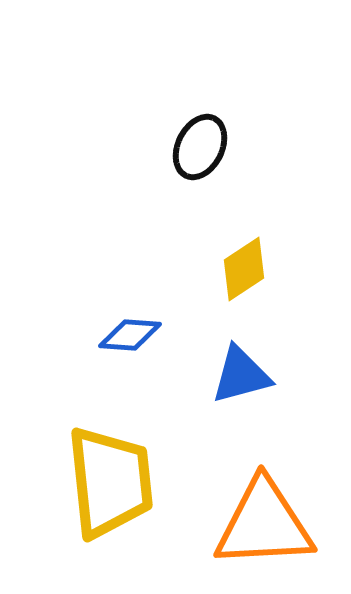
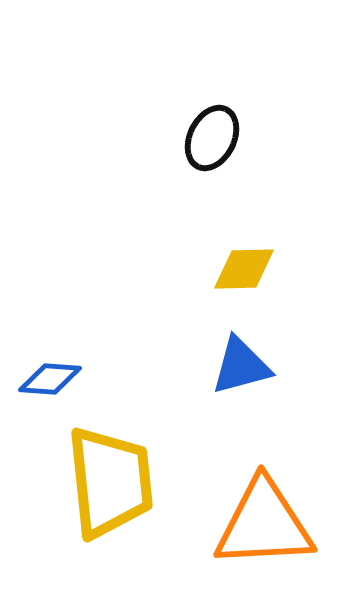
black ellipse: moved 12 px right, 9 px up
yellow diamond: rotated 32 degrees clockwise
blue diamond: moved 80 px left, 44 px down
blue triangle: moved 9 px up
